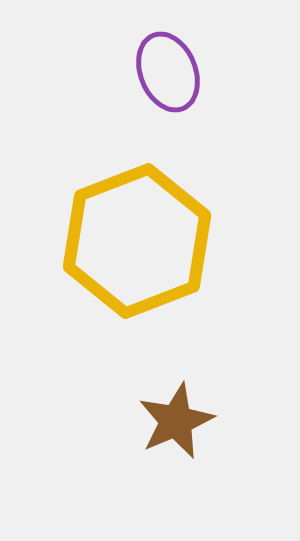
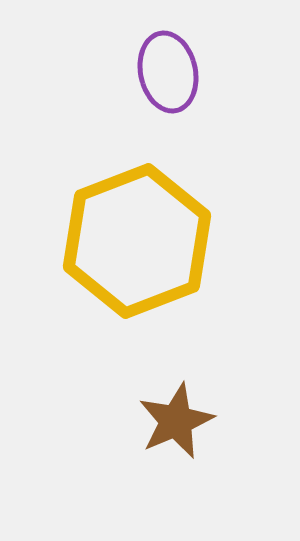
purple ellipse: rotated 10 degrees clockwise
